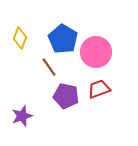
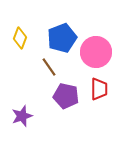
blue pentagon: moved 1 px left, 1 px up; rotated 20 degrees clockwise
red trapezoid: rotated 110 degrees clockwise
